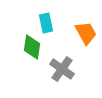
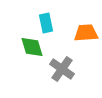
orange trapezoid: rotated 65 degrees counterclockwise
green diamond: rotated 25 degrees counterclockwise
